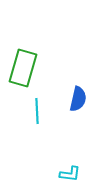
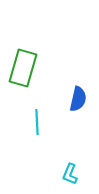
cyan line: moved 11 px down
cyan L-shape: rotated 105 degrees clockwise
